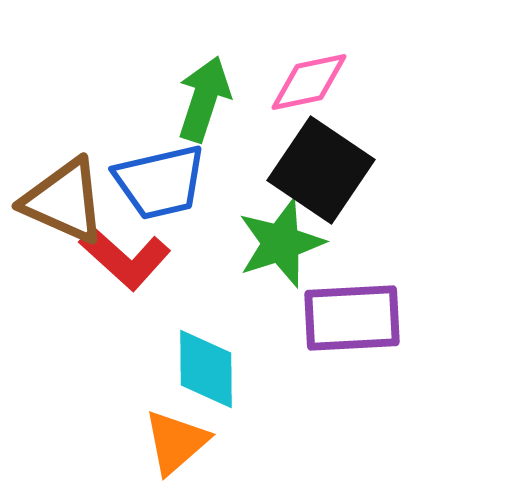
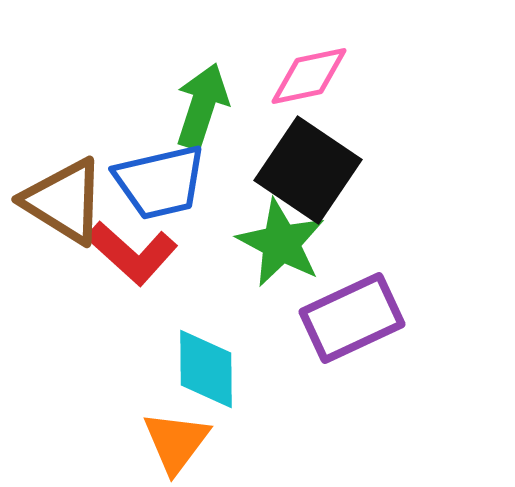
pink diamond: moved 6 px up
green arrow: moved 2 px left, 7 px down
black square: moved 13 px left
brown triangle: rotated 8 degrees clockwise
green star: rotated 26 degrees counterclockwise
red L-shape: moved 7 px right, 5 px up
purple rectangle: rotated 22 degrees counterclockwise
orange triangle: rotated 12 degrees counterclockwise
